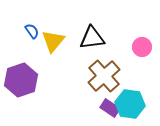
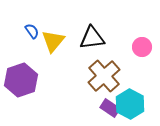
cyan hexagon: rotated 20 degrees clockwise
